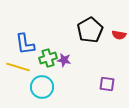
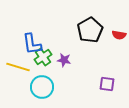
blue L-shape: moved 7 px right
green cross: moved 5 px left, 1 px up; rotated 18 degrees counterclockwise
